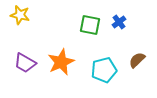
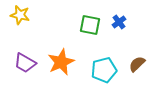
brown semicircle: moved 4 px down
